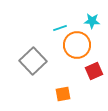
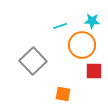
cyan line: moved 2 px up
orange circle: moved 5 px right
red square: rotated 24 degrees clockwise
orange square: rotated 21 degrees clockwise
